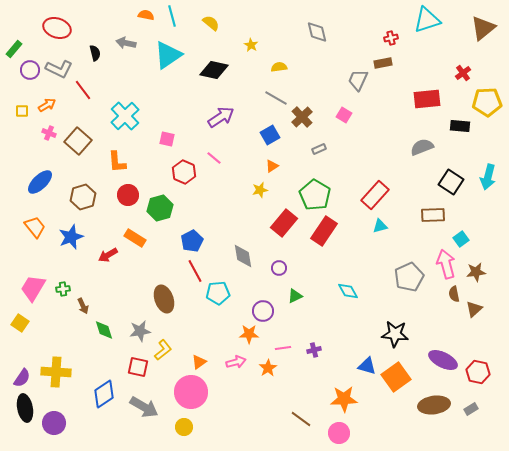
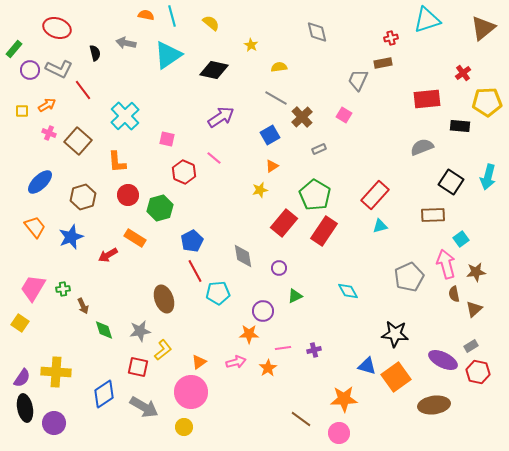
gray rectangle at (471, 409): moved 63 px up
